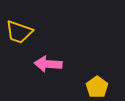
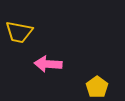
yellow trapezoid: rotated 8 degrees counterclockwise
